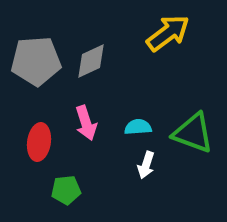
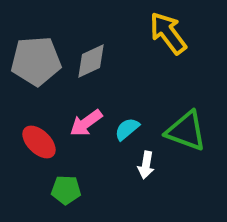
yellow arrow: rotated 90 degrees counterclockwise
pink arrow: rotated 72 degrees clockwise
cyan semicircle: moved 11 px left, 2 px down; rotated 36 degrees counterclockwise
green triangle: moved 7 px left, 2 px up
red ellipse: rotated 54 degrees counterclockwise
white arrow: rotated 8 degrees counterclockwise
green pentagon: rotated 8 degrees clockwise
